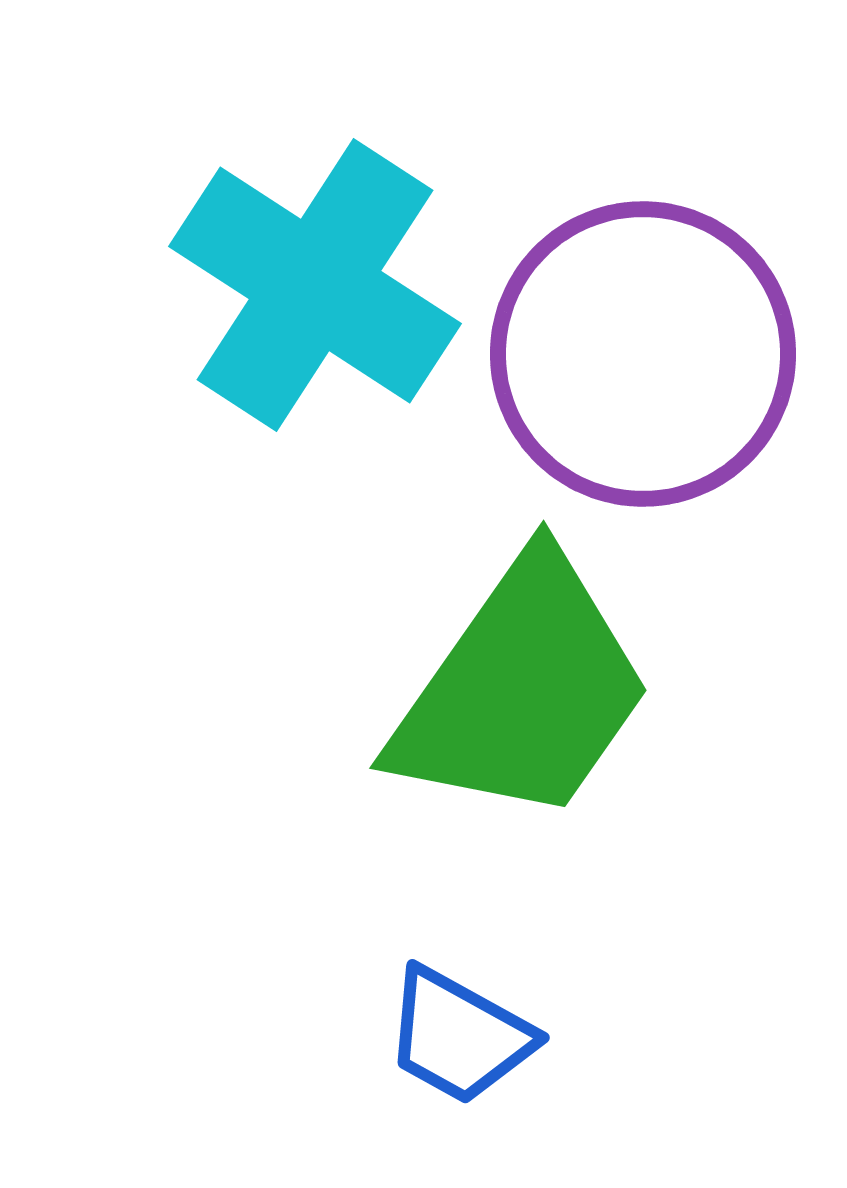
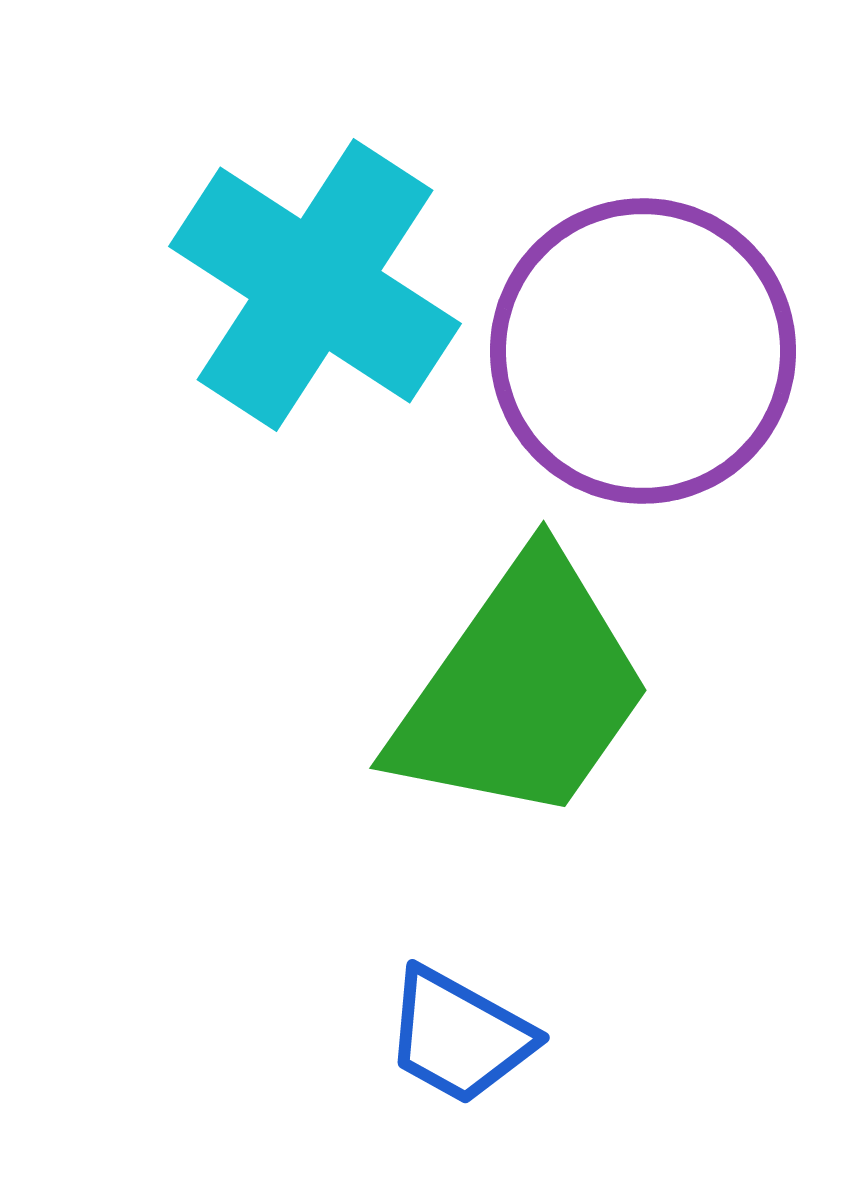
purple circle: moved 3 px up
